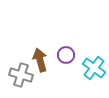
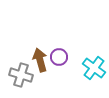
purple circle: moved 7 px left, 2 px down
